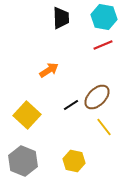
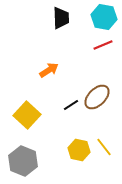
yellow line: moved 20 px down
yellow hexagon: moved 5 px right, 11 px up
